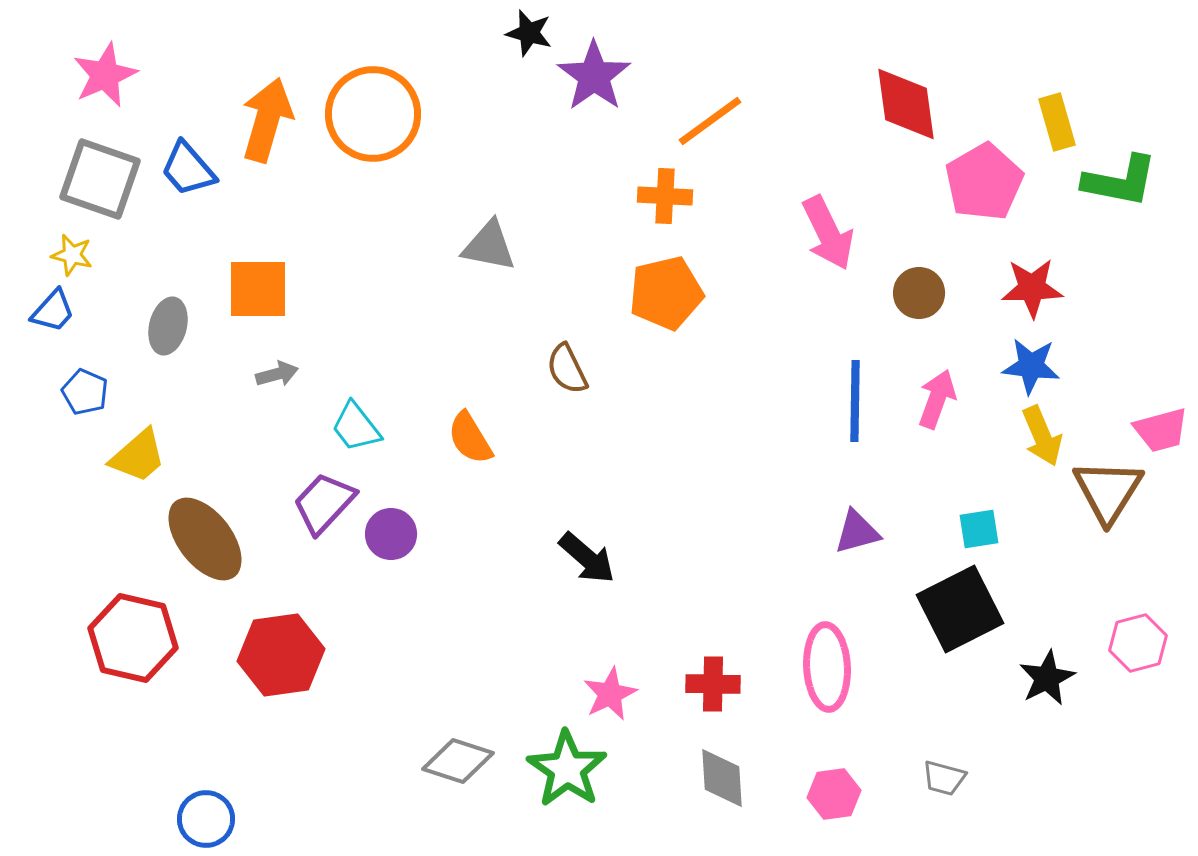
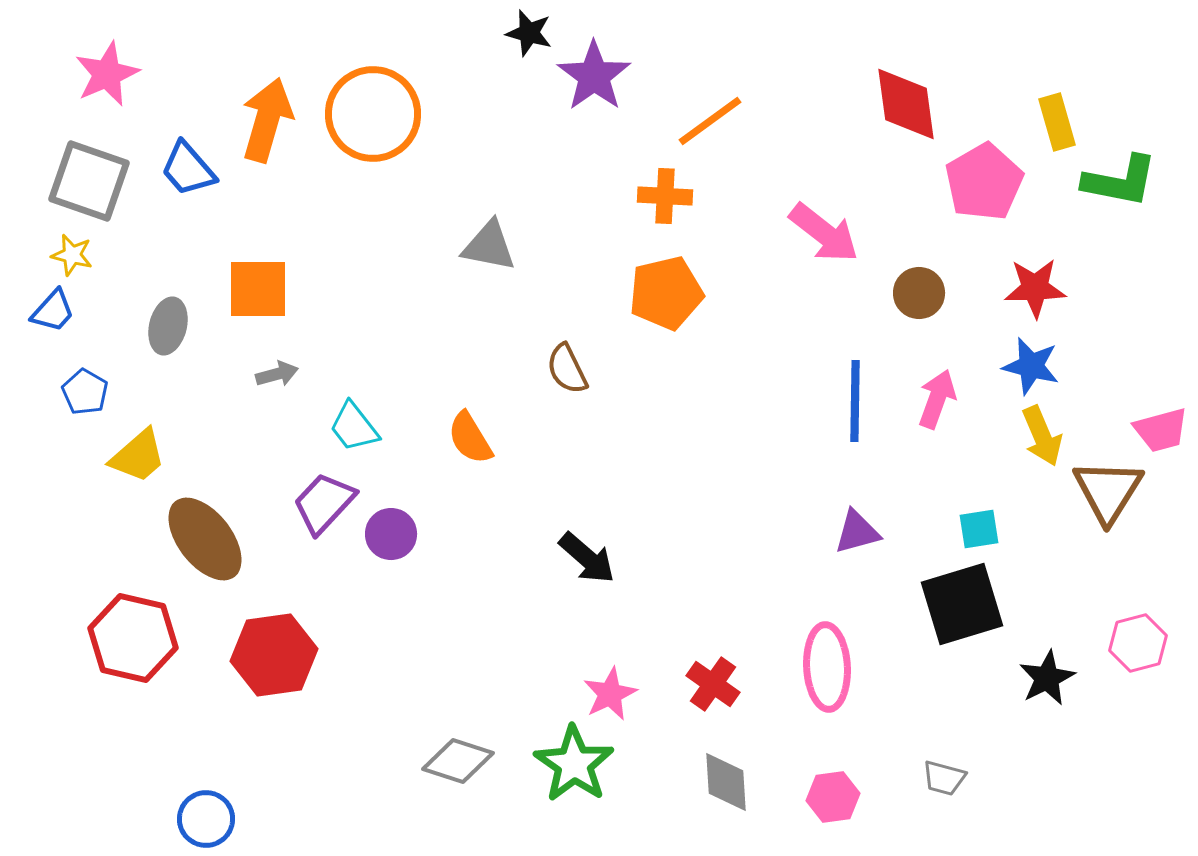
pink star at (105, 75): moved 2 px right, 1 px up
gray square at (100, 179): moved 11 px left, 2 px down
pink arrow at (828, 233): moved 4 px left; rotated 26 degrees counterclockwise
red star at (1032, 288): moved 3 px right
blue star at (1031, 366): rotated 8 degrees clockwise
blue pentagon at (85, 392): rotated 6 degrees clockwise
cyan trapezoid at (356, 427): moved 2 px left
black square at (960, 609): moved 2 px right, 5 px up; rotated 10 degrees clockwise
red hexagon at (281, 655): moved 7 px left
red cross at (713, 684): rotated 34 degrees clockwise
green star at (567, 769): moved 7 px right, 5 px up
gray diamond at (722, 778): moved 4 px right, 4 px down
pink hexagon at (834, 794): moved 1 px left, 3 px down
